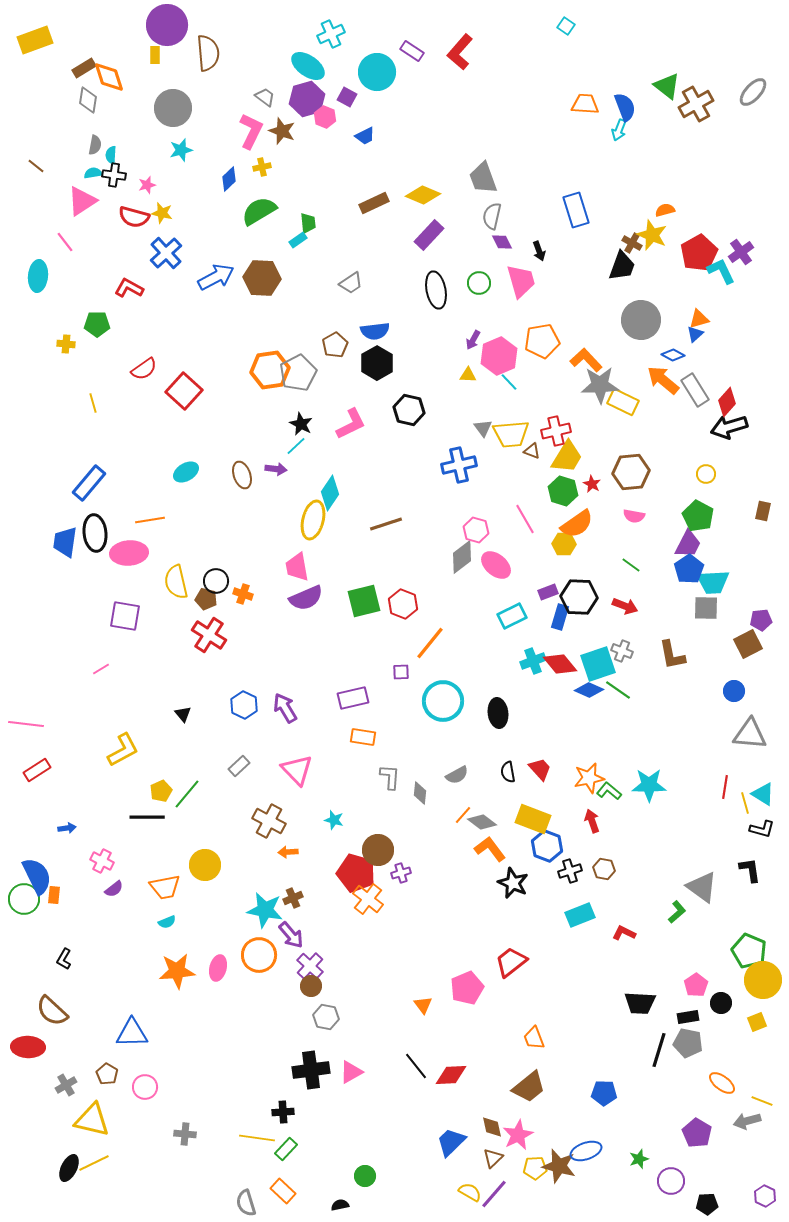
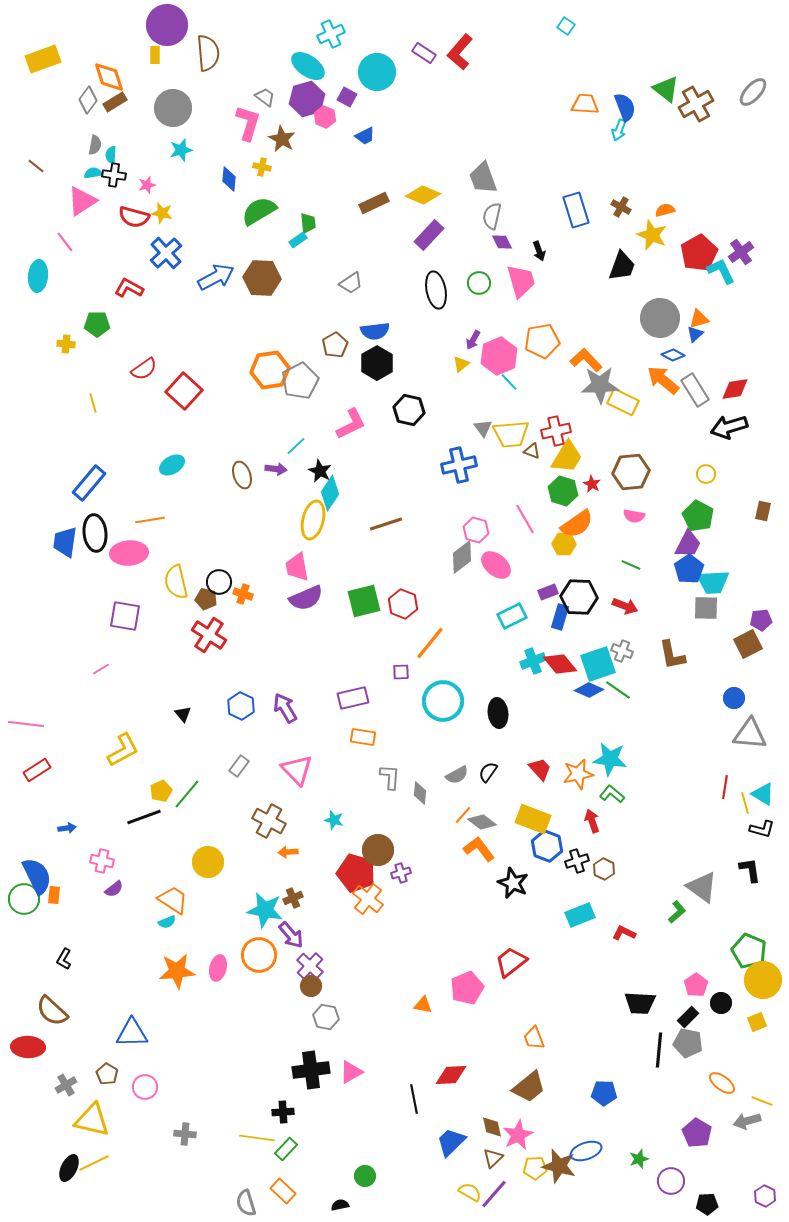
yellow rectangle at (35, 40): moved 8 px right, 19 px down
purple rectangle at (412, 51): moved 12 px right, 2 px down
brown rectangle at (84, 68): moved 31 px right, 34 px down
green triangle at (667, 86): moved 1 px left, 3 px down
gray diamond at (88, 100): rotated 28 degrees clockwise
pink L-shape at (251, 131): moved 3 px left, 8 px up; rotated 9 degrees counterclockwise
brown star at (282, 131): moved 8 px down; rotated 8 degrees clockwise
yellow cross at (262, 167): rotated 24 degrees clockwise
blue diamond at (229, 179): rotated 40 degrees counterclockwise
brown cross at (632, 243): moved 11 px left, 36 px up
gray circle at (641, 320): moved 19 px right, 2 px up
gray pentagon at (298, 373): moved 2 px right, 8 px down
yellow triangle at (468, 375): moved 7 px left, 11 px up; rotated 42 degrees counterclockwise
red diamond at (727, 402): moved 8 px right, 13 px up; rotated 40 degrees clockwise
black star at (301, 424): moved 19 px right, 47 px down
cyan ellipse at (186, 472): moved 14 px left, 7 px up
green line at (631, 565): rotated 12 degrees counterclockwise
black circle at (216, 581): moved 3 px right, 1 px down
blue circle at (734, 691): moved 7 px down
blue hexagon at (244, 705): moved 3 px left, 1 px down
gray rectangle at (239, 766): rotated 10 degrees counterclockwise
black semicircle at (508, 772): moved 20 px left; rotated 45 degrees clockwise
orange star at (589, 778): moved 11 px left, 4 px up
cyan star at (649, 785): moved 39 px left, 26 px up; rotated 8 degrees clockwise
green L-shape at (609, 791): moved 3 px right, 3 px down
black line at (147, 817): moved 3 px left; rotated 20 degrees counterclockwise
orange L-shape at (490, 849): moved 11 px left
pink cross at (102, 861): rotated 15 degrees counterclockwise
yellow circle at (205, 865): moved 3 px right, 3 px up
brown hexagon at (604, 869): rotated 15 degrees clockwise
black cross at (570, 871): moved 7 px right, 10 px up
orange trapezoid at (165, 887): moved 8 px right, 13 px down; rotated 136 degrees counterclockwise
orange triangle at (423, 1005): rotated 42 degrees counterclockwise
black rectangle at (688, 1017): rotated 35 degrees counterclockwise
black line at (659, 1050): rotated 12 degrees counterclockwise
black line at (416, 1066): moved 2 px left, 33 px down; rotated 28 degrees clockwise
